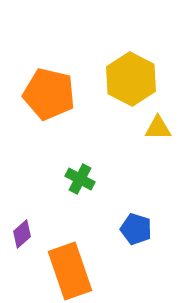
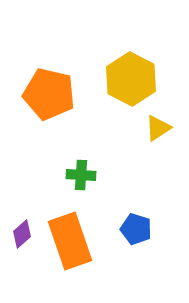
yellow triangle: rotated 32 degrees counterclockwise
green cross: moved 1 px right, 4 px up; rotated 24 degrees counterclockwise
orange rectangle: moved 30 px up
